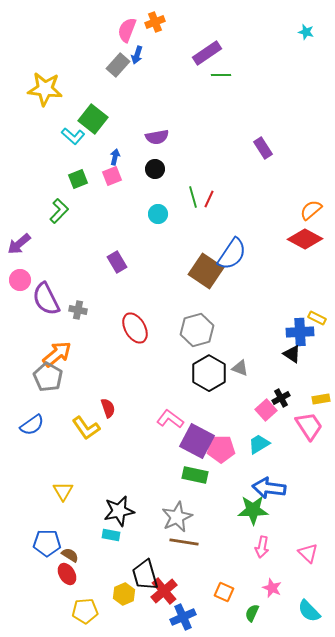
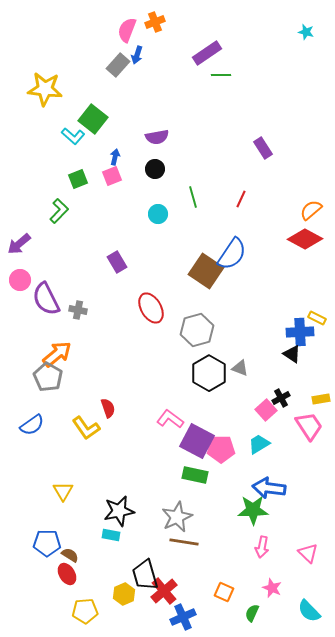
red line at (209, 199): moved 32 px right
red ellipse at (135, 328): moved 16 px right, 20 px up
